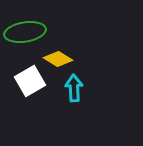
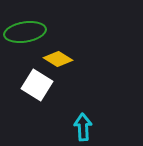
white square: moved 7 px right, 4 px down; rotated 28 degrees counterclockwise
cyan arrow: moved 9 px right, 39 px down
